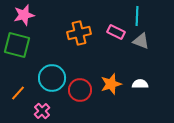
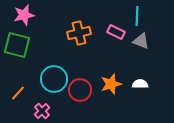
cyan circle: moved 2 px right, 1 px down
